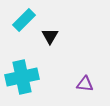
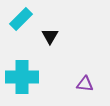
cyan rectangle: moved 3 px left, 1 px up
cyan cross: rotated 12 degrees clockwise
